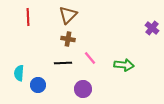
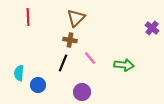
brown triangle: moved 8 px right, 3 px down
brown cross: moved 2 px right, 1 px down
black line: rotated 66 degrees counterclockwise
purple circle: moved 1 px left, 3 px down
